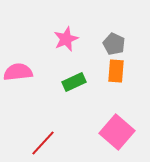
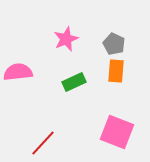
pink square: rotated 20 degrees counterclockwise
